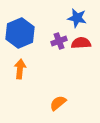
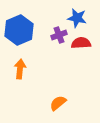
blue hexagon: moved 1 px left, 3 px up
purple cross: moved 6 px up
